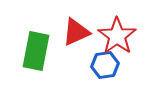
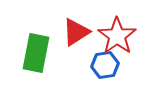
red triangle: rotated 8 degrees counterclockwise
green rectangle: moved 2 px down
